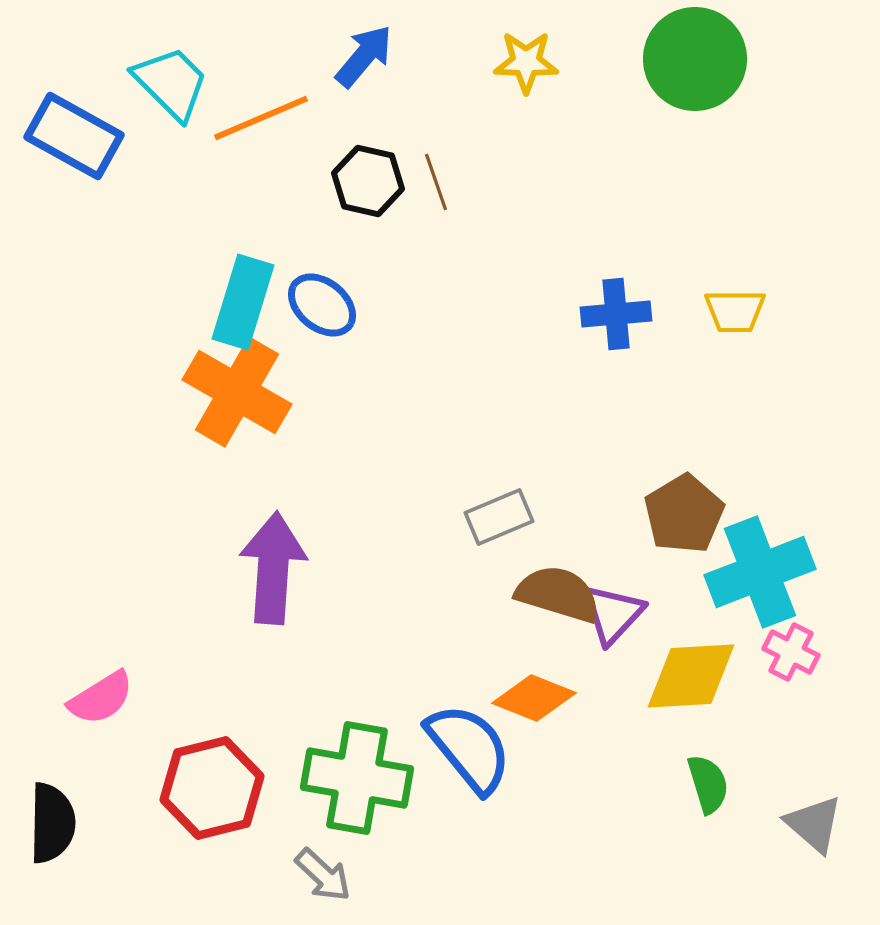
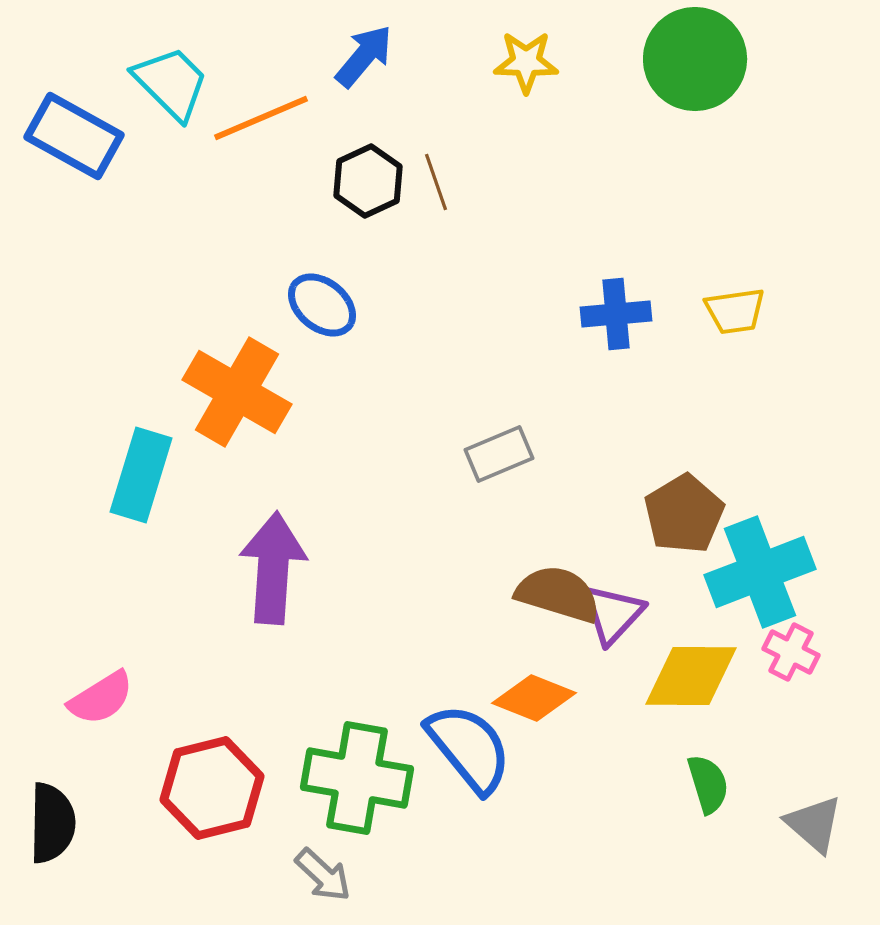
black hexagon: rotated 22 degrees clockwise
cyan rectangle: moved 102 px left, 173 px down
yellow trapezoid: rotated 8 degrees counterclockwise
gray rectangle: moved 63 px up
yellow diamond: rotated 4 degrees clockwise
